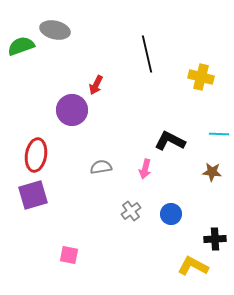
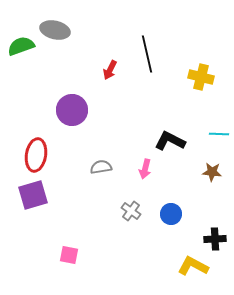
red arrow: moved 14 px right, 15 px up
gray cross: rotated 18 degrees counterclockwise
